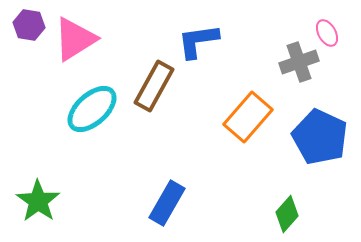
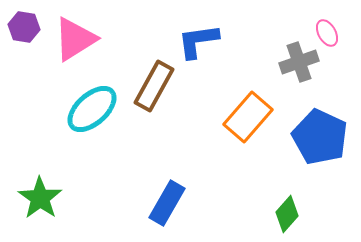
purple hexagon: moved 5 px left, 2 px down
green star: moved 2 px right, 3 px up
